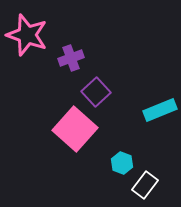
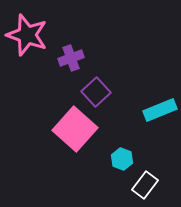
cyan hexagon: moved 4 px up
